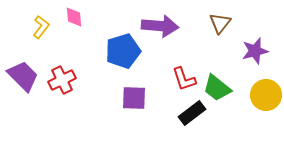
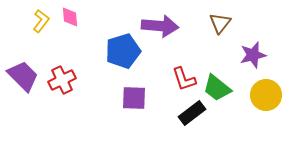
pink diamond: moved 4 px left
yellow L-shape: moved 6 px up
purple star: moved 2 px left, 4 px down
